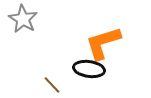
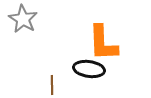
orange L-shape: rotated 75 degrees counterclockwise
brown line: rotated 42 degrees clockwise
